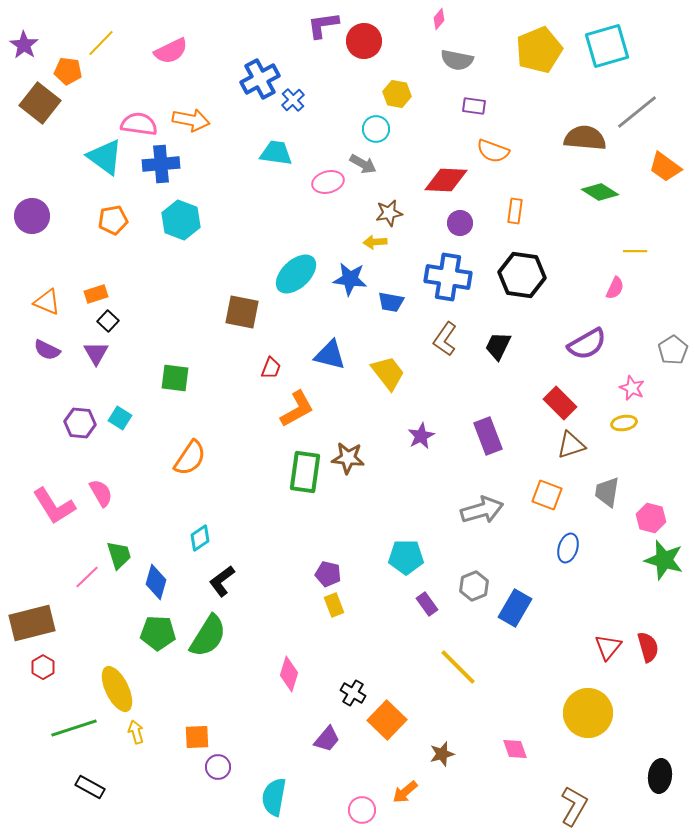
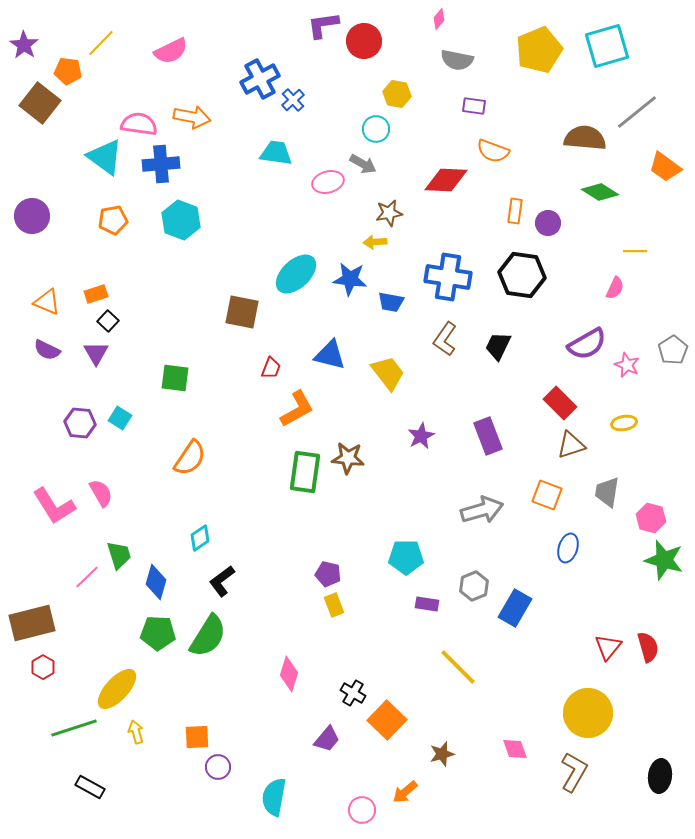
orange arrow at (191, 120): moved 1 px right, 3 px up
purple circle at (460, 223): moved 88 px right
pink star at (632, 388): moved 5 px left, 23 px up
purple rectangle at (427, 604): rotated 45 degrees counterclockwise
yellow ellipse at (117, 689): rotated 69 degrees clockwise
brown L-shape at (574, 806): moved 34 px up
